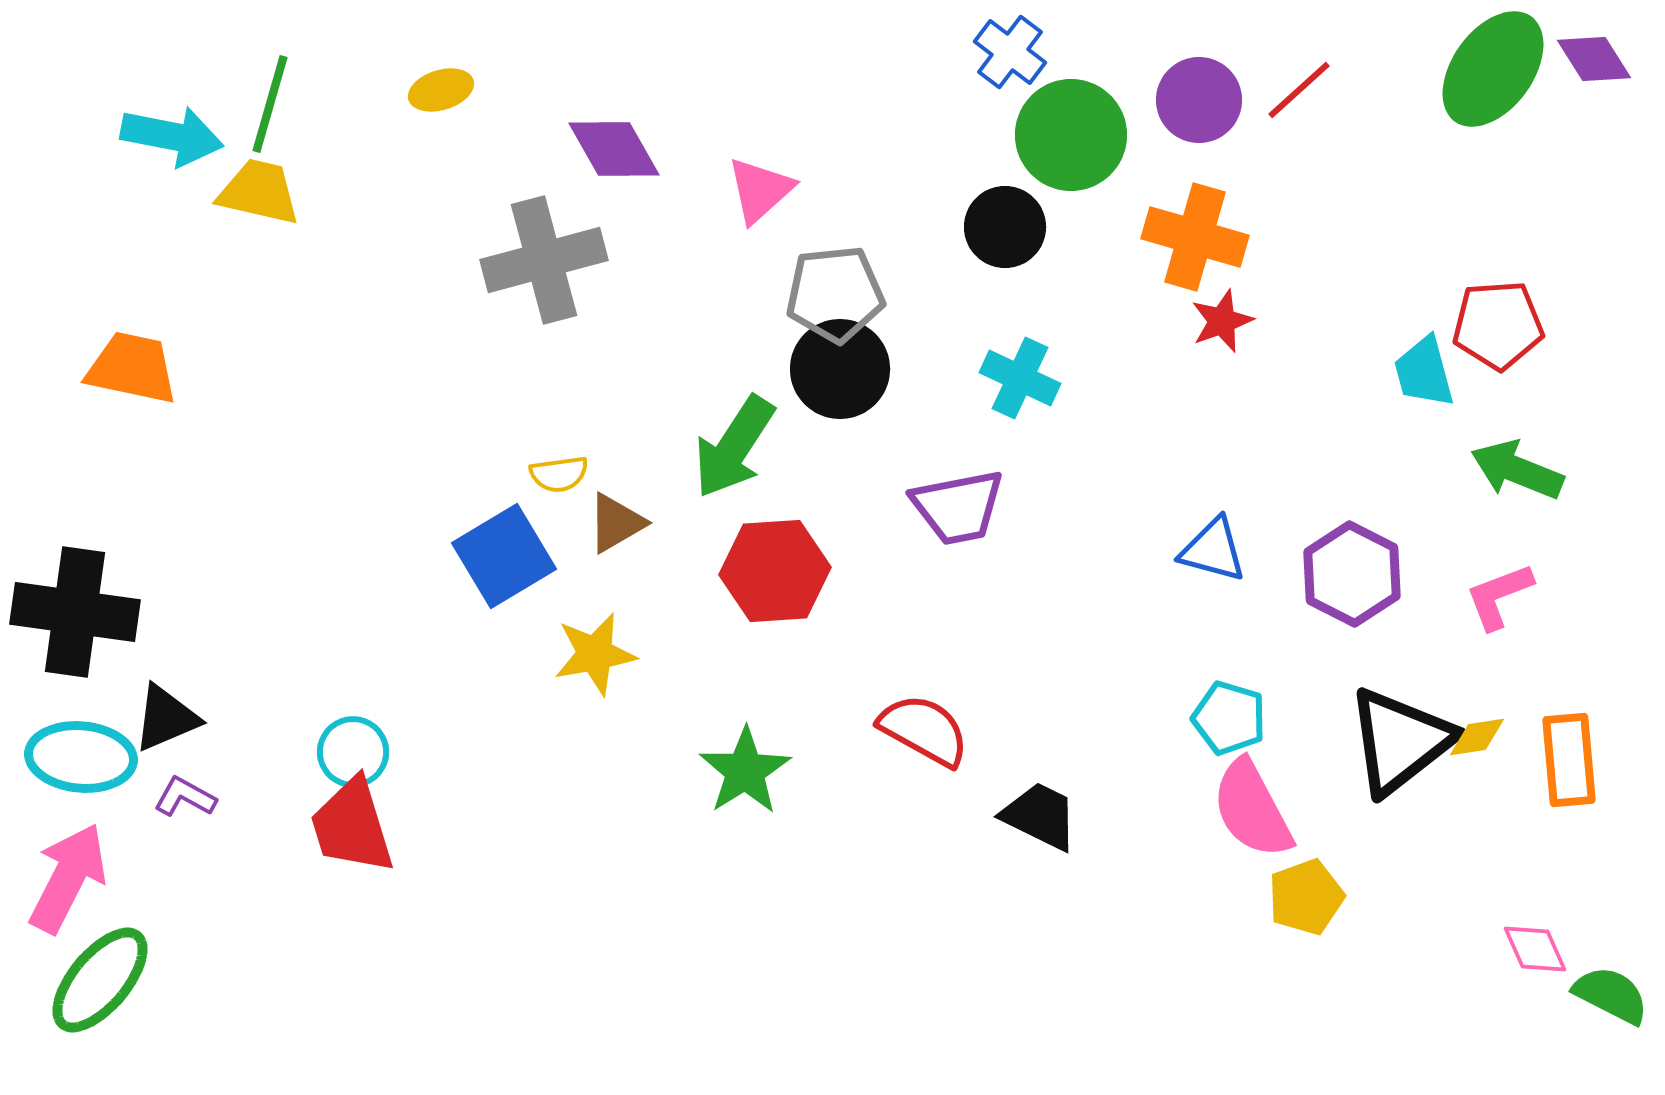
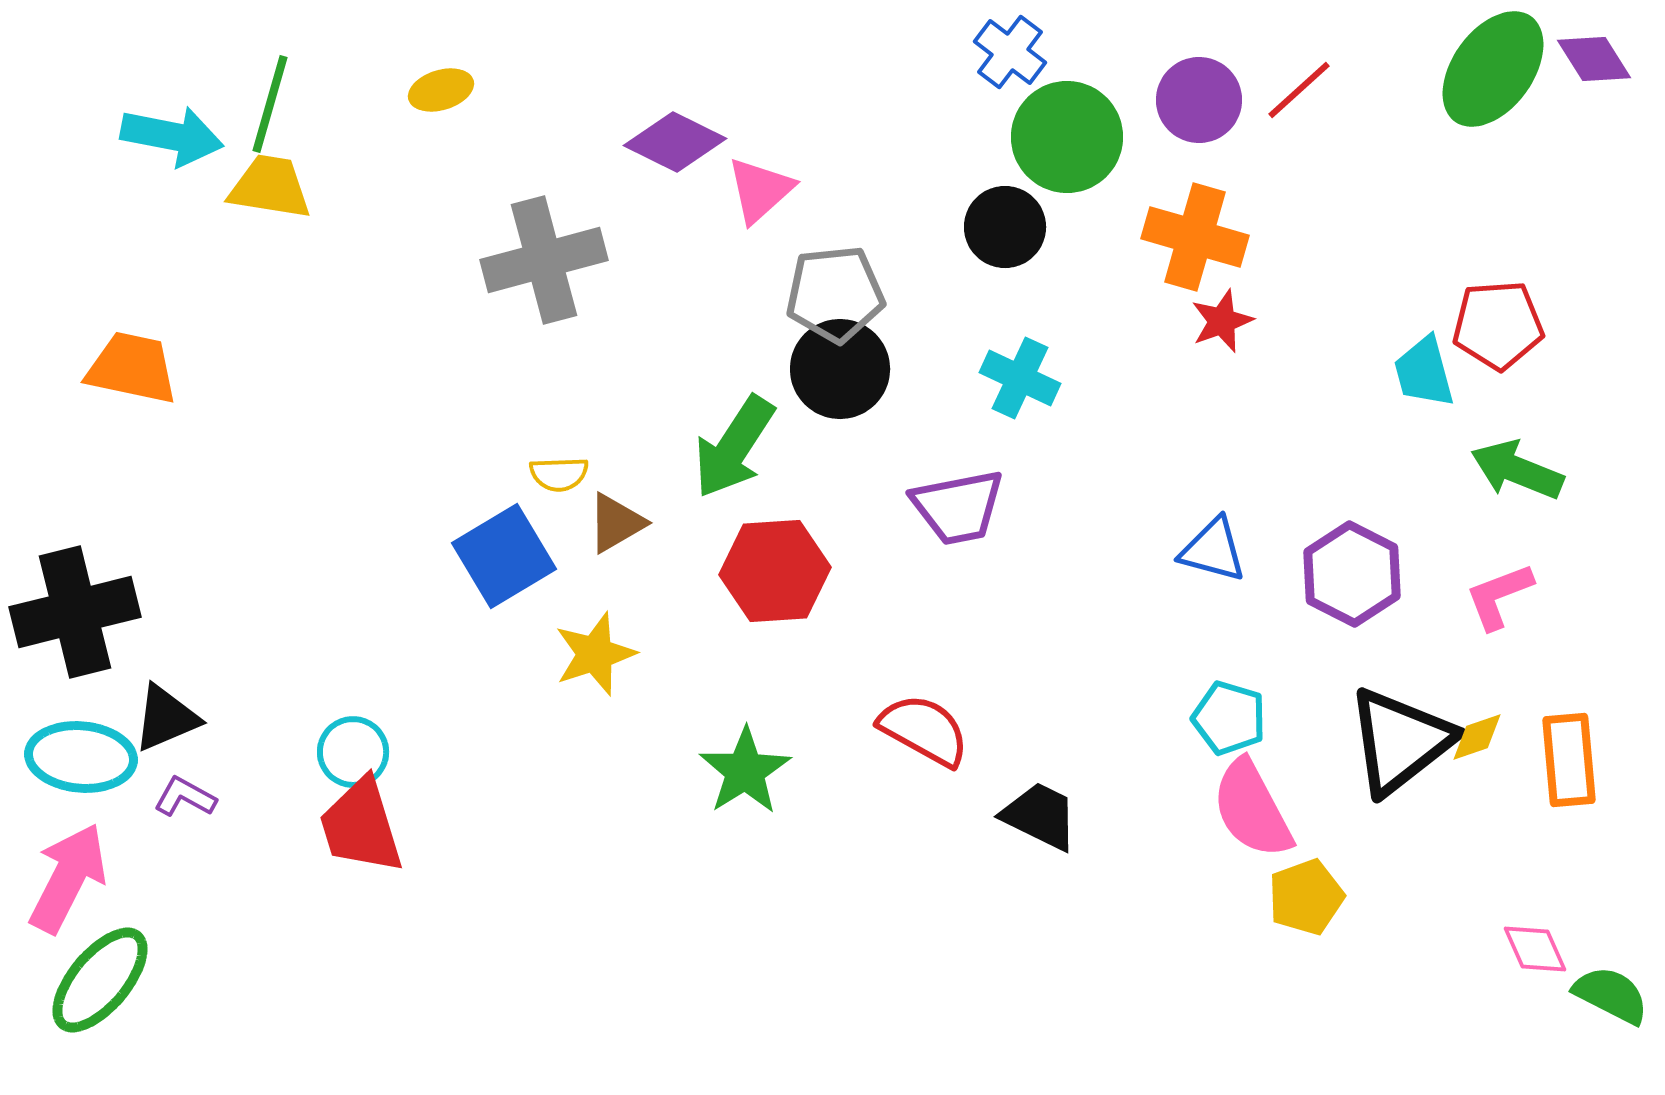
green circle at (1071, 135): moved 4 px left, 2 px down
purple diamond at (614, 149): moved 61 px right, 7 px up; rotated 34 degrees counterclockwise
yellow trapezoid at (259, 192): moved 11 px right, 5 px up; rotated 4 degrees counterclockwise
yellow semicircle at (559, 474): rotated 6 degrees clockwise
black cross at (75, 612): rotated 22 degrees counterclockwise
yellow star at (595, 654): rotated 8 degrees counterclockwise
yellow diamond at (1477, 737): rotated 10 degrees counterclockwise
red trapezoid at (352, 826): moved 9 px right
